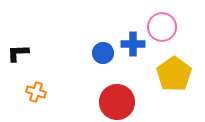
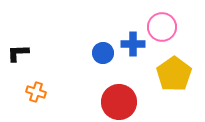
red circle: moved 2 px right
